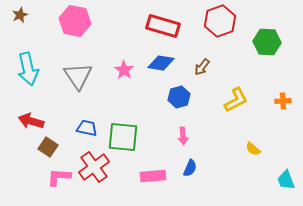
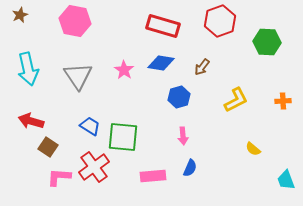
blue trapezoid: moved 3 px right, 2 px up; rotated 20 degrees clockwise
